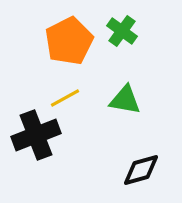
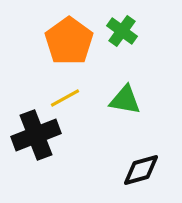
orange pentagon: rotated 9 degrees counterclockwise
